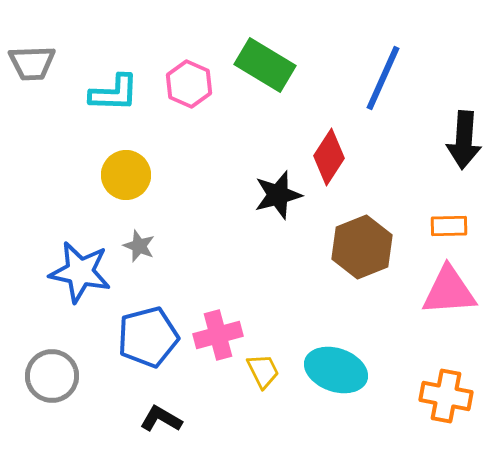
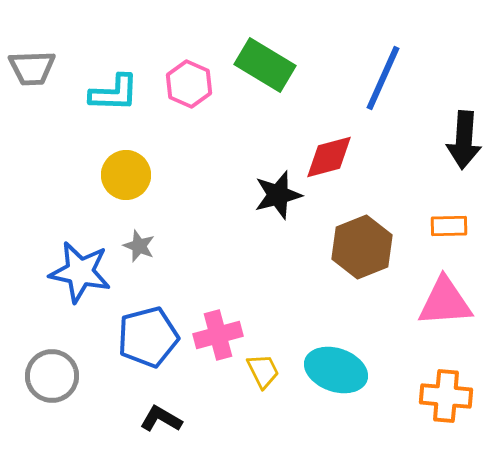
gray trapezoid: moved 5 px down
red diamond: rotated 42 degrees clockwise
pink triangle: moved 4 px left, 11 px down
orange cross: rotated 6 degrees counterclockwise
